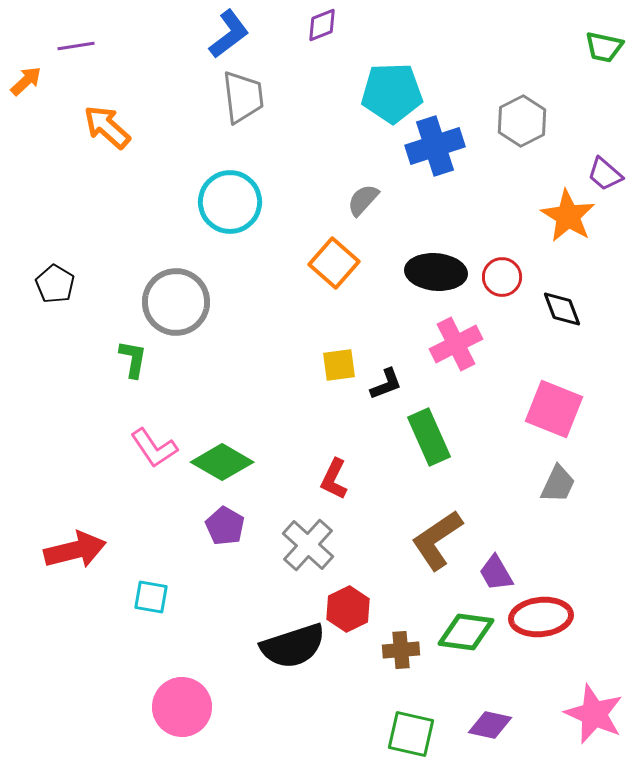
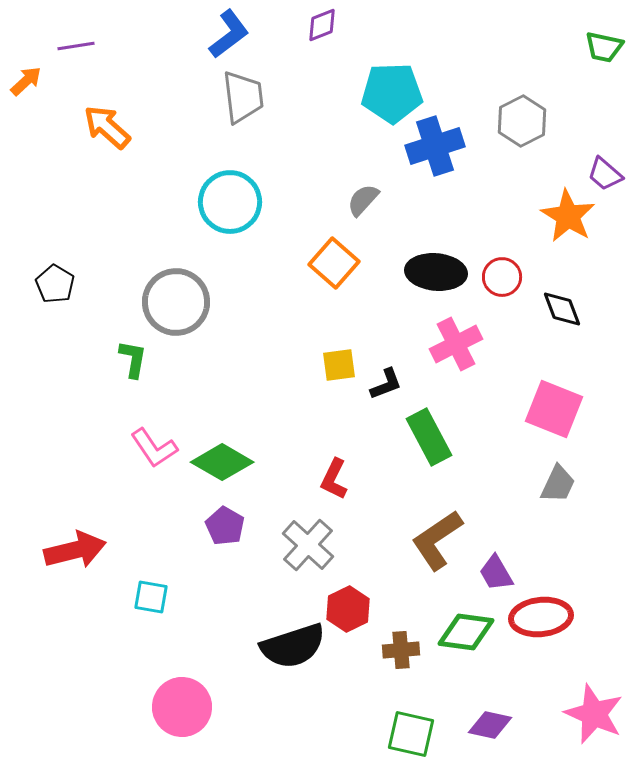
green rectangle at (429, 437): rotated 4 degrees counterclockwise
